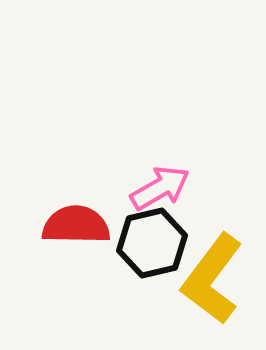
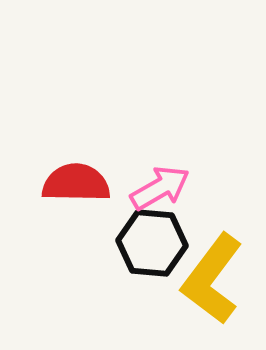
red semicircle: moved 42 px up
black hexagon: rotated 18 degrees clockwise
